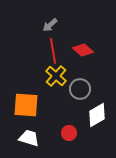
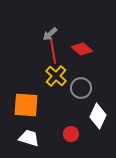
gray arrow: moved 9 px down
red diamond: moved 1 px left, 1 px up
gray circle: moved 1 px right, 1 px up
white diamond: moved 1 px right, 1 px down; rotated 35 degrees counterclockwise
red circle: moved 2 px right, 1 px down
